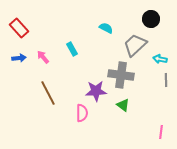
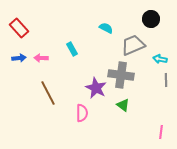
gray trapezoid: moved 2 px left; rotated 20 degrees clockwise
pink arrow: moved 2 px left, 1 px down; rotated 48 degrees counterclockwise
purple star: moved 3 px up; rotated 30 degrees clockwise
